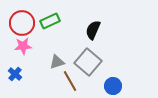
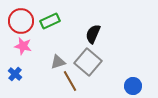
red circle: moved 1 px left, 2 px up
black semicircle: moved 4 px down
pink star: rotated 18 degrees clockwise
gray triangle: moved 1 px right
blue circle: moved 20 px right
